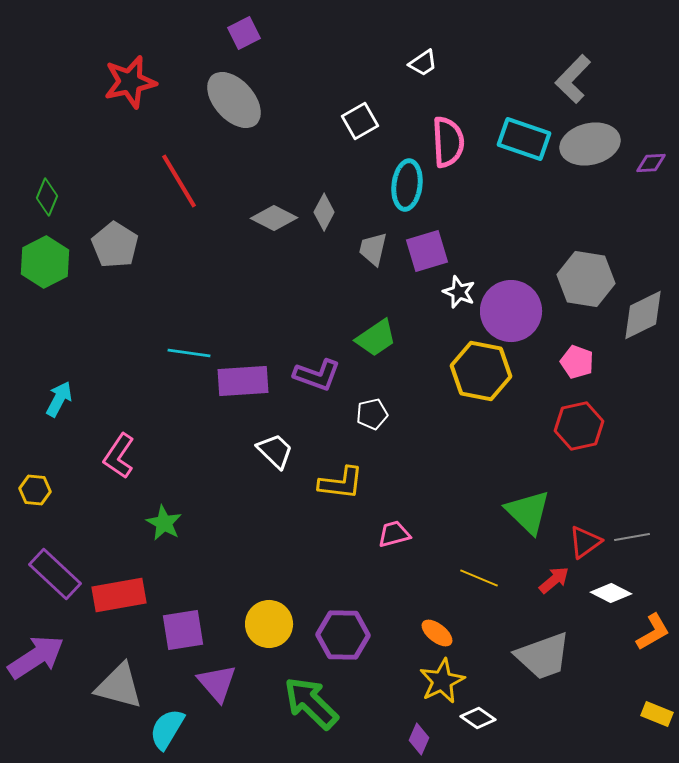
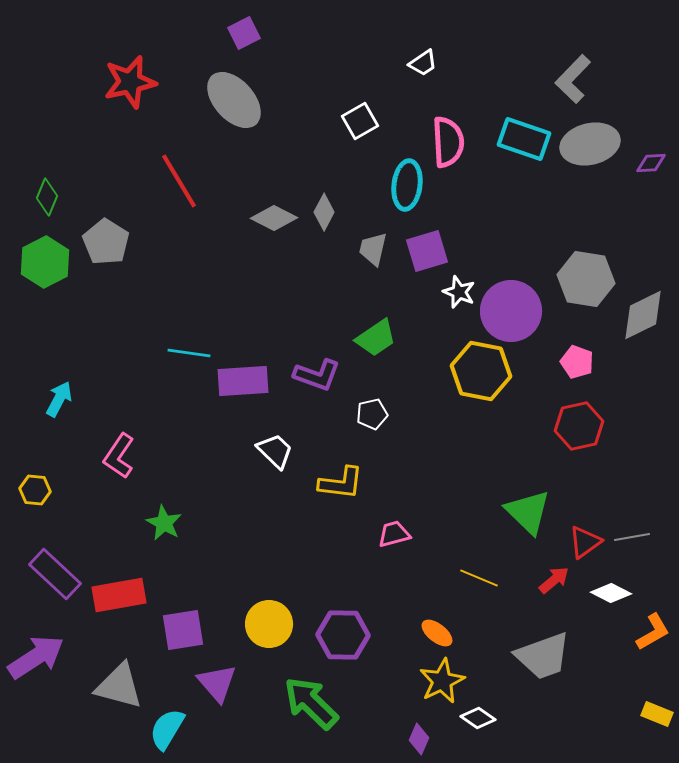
gray pentagon at (115, 245): moved 9 px left, 3 px up
